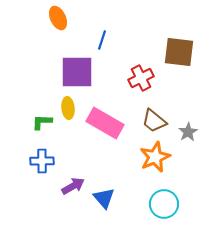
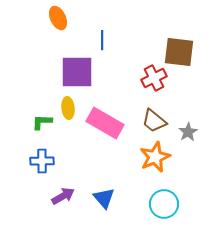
blue line: rotated 18 degrees counterclockwise
red cross: moved 13 px right
purple arrow: moved 10 px left, 10 px down
